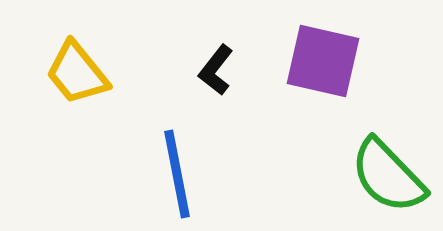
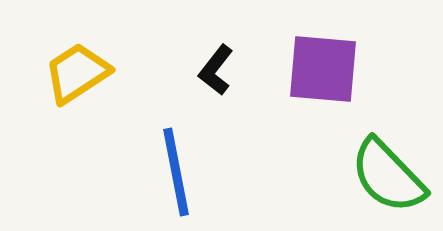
purple square: moved 8 px down; rotated 8 degrees counterclockwise
yellow trapezoid: rotated 96 degrees clockwise
blue line: moved 1 px left, 2 px up
